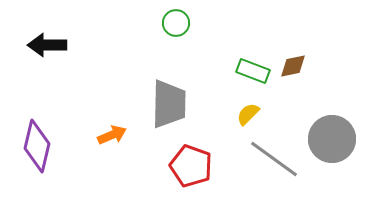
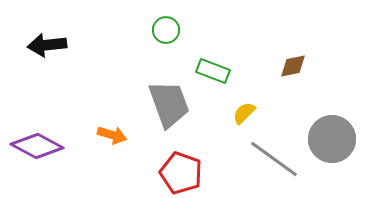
green circle: moved 10 px left, 7 px down
black arrow: rotated 6 degrees counterclockwise
green rectangle: moved 40 px left
gray trapezoid: rotated 21 degrees counterclockwise
yellow semicircle: moved 4 px left, 1 px up
orange arrow: rotated 40 degrees clockwise
purple diamond: rotated 75 degrees counterclockwise
red pentagon: moved 10 px left, 7 px down
